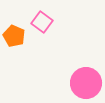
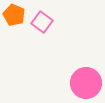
orange pentagon: moved 21 px up
